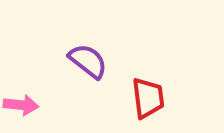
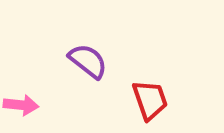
red trapezoid: moved 2 px right, 2 px down; rotated 12 degrees counterclockwise
